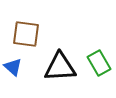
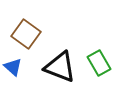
brown square: rotated 28 degrees clockwise
black triangle: rotated 24 degrees clockwise
